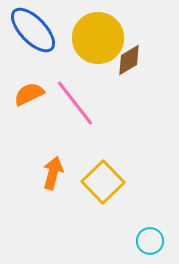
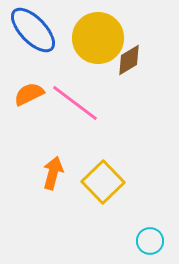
pink line: rotated 15 degrees counterclockwise
